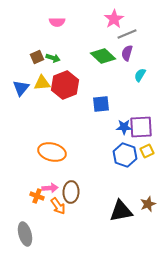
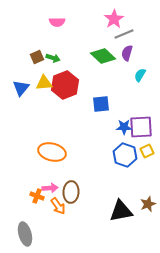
gray line: moved 3 px left
yellow triangle: moved 2 px right
